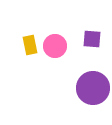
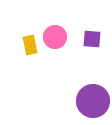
pink circle: moved 9 px up
purple circle: moved 13 px down
